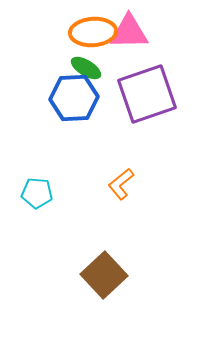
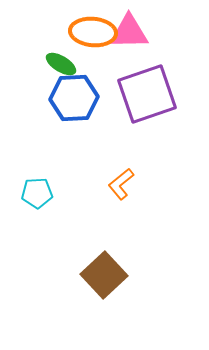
orange ellipse: rotated 9 degrees clockwise
green ellipse: moved 25 px left, 4 px up
cyan pentagon: rotated 8 degrees counterclockwise
